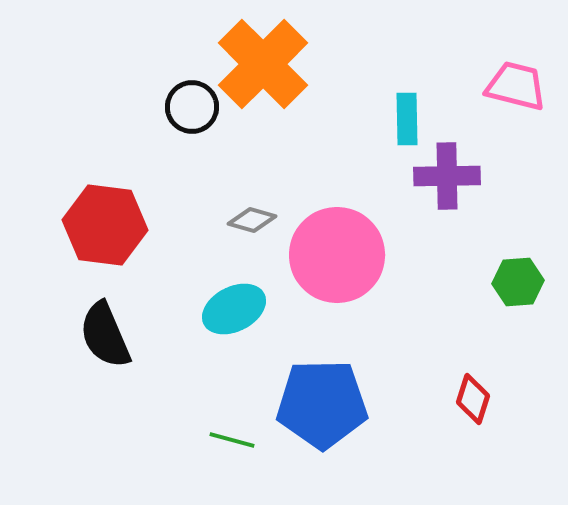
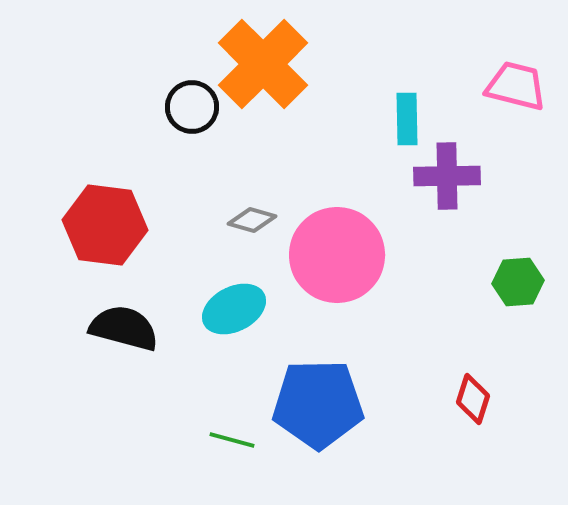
black semicircle: moved 19 px right, 7 px up; rotated 128 degrees clockwise
blue pentagon: moved 4 px left
